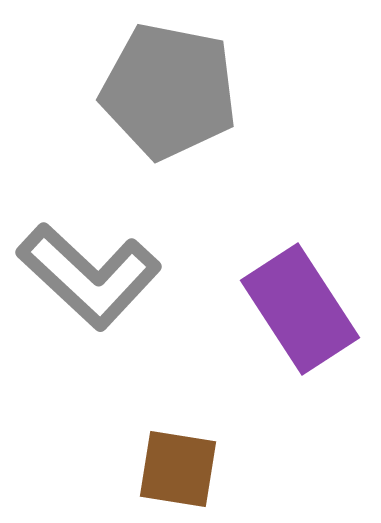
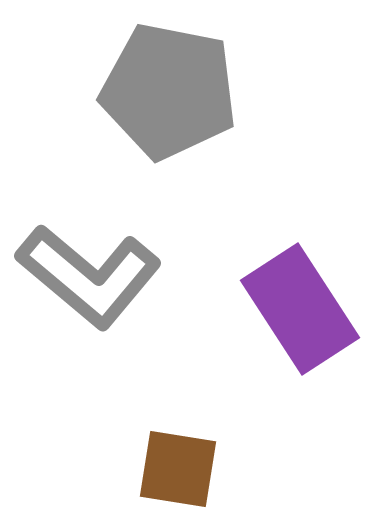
gray L-shape: rotated 3 degrees counterclockwise
